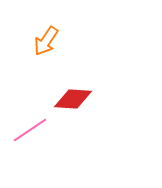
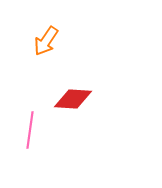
pink line: rotated 48 degrees counterclockwise
